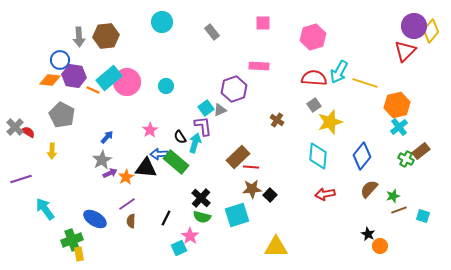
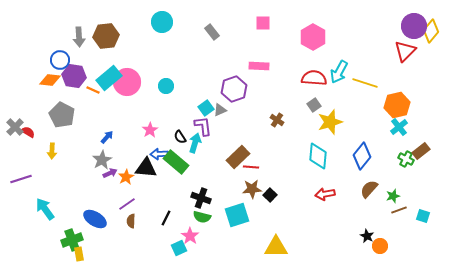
pink hexagon at (313, 37): rotated 15 degrees counterclockwise
black cross at (201, 198): rotated 24 degrees counterclockwise
black star at (368, 234): moved 1 px left, 2 px down
